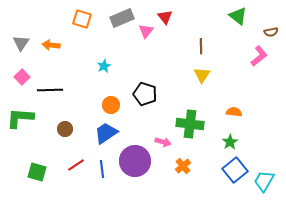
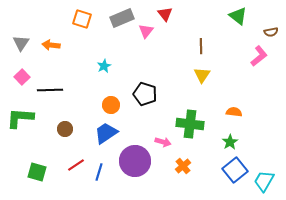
red triangle: moved 3 px up
blue line: moved 3 px left, 3 px down; rotated 24 degrees clockwise
